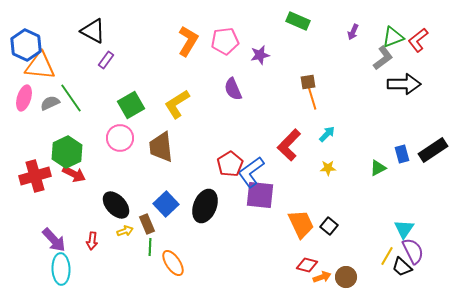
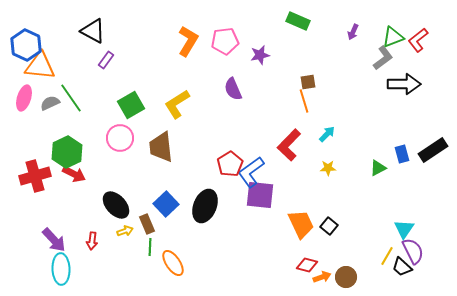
orange line at (312, 98): moved 8 px left, 3 px down
